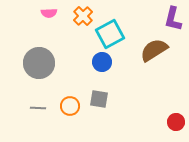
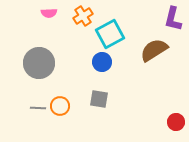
orange cross: rotated 12 degrees clockwise
orange circle: moved 10 px left
